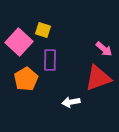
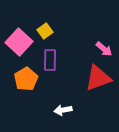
yellow square: moved 2 px right, 1 px down; rotated 35 degrees clockwise
white arrow: moved 8 px left, 8 px down
